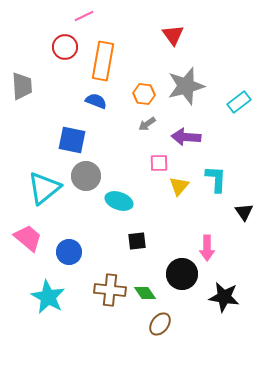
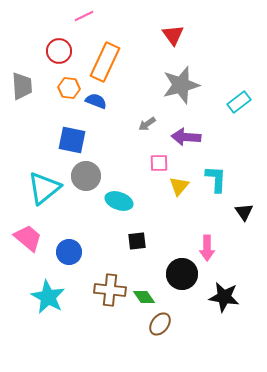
red circle: moved 6 px left, 4 px down
orange rectangle: moved 2 px right, 1 px down; rotated 15 degrees clockwise
gray star: moved 5 px left, 1 px up
orange hexagon: moved 75 px left, 6 px up
green diamond: moved 1 px left, 4 px down
